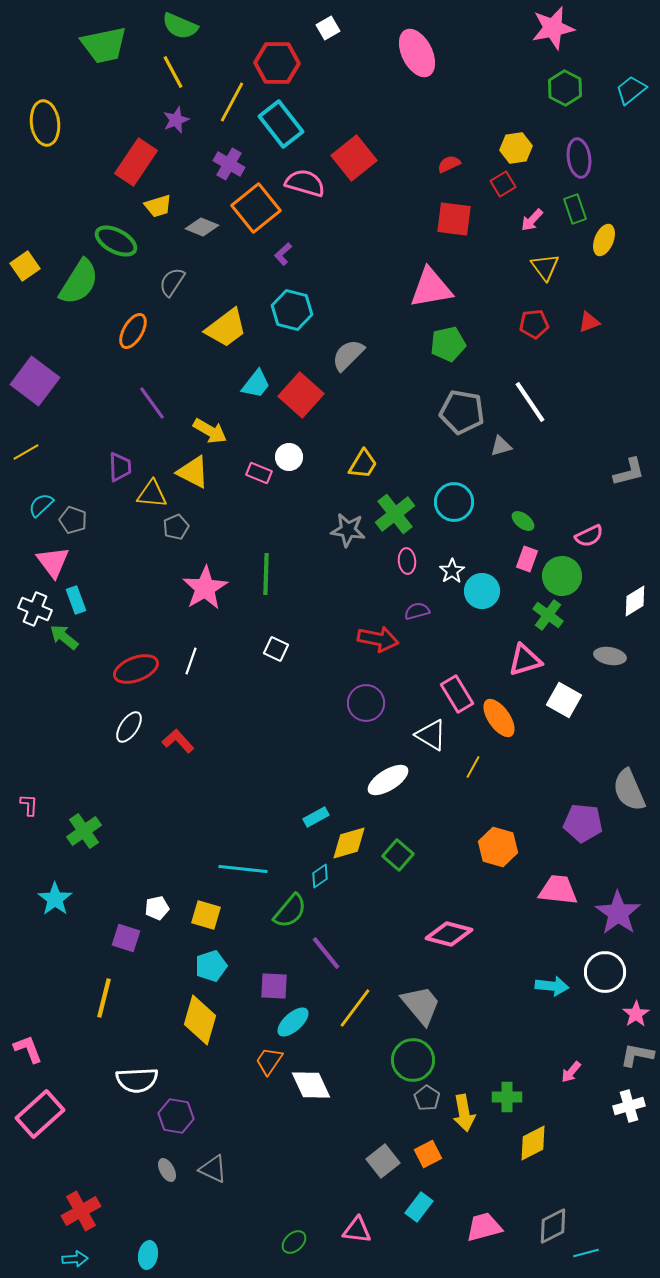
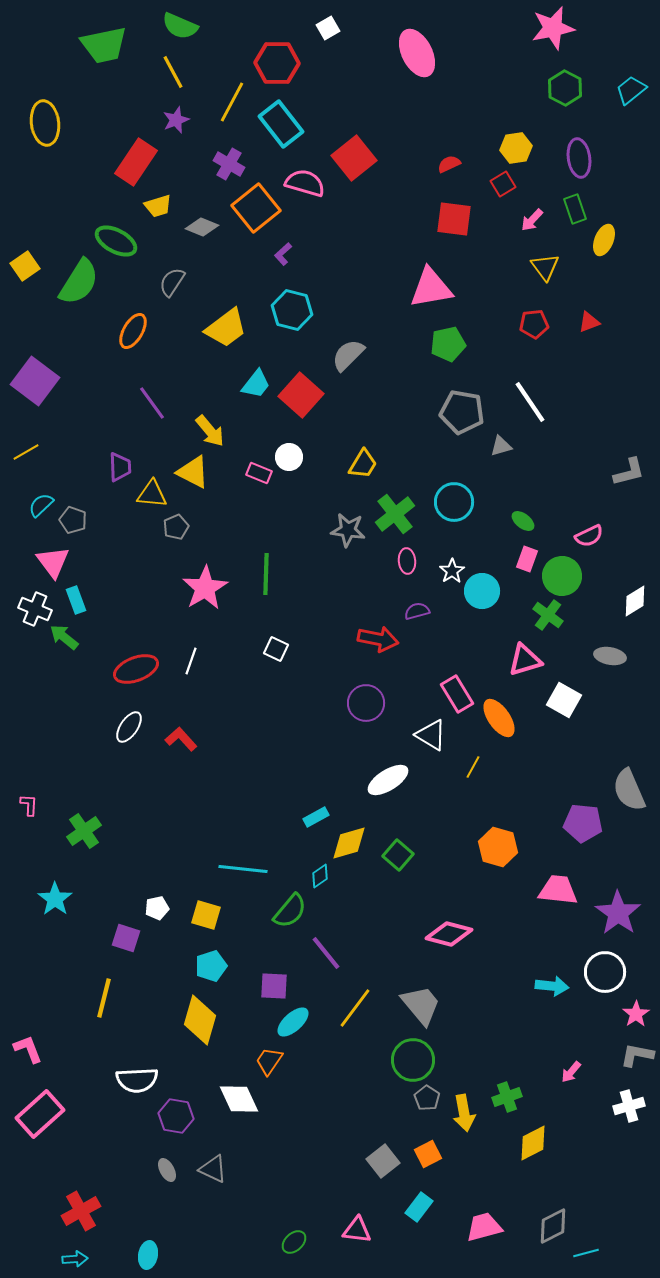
yellow arrow at (210, 431): rotated 20 degrees clockwise
red L-shape at (178, 741): moved 3 px right, 2 px up
white diamond at (311, 1085): moved 72 px left, 14 px down
green cross at (507, 1097): rotated 20 degrees counterclockwise
